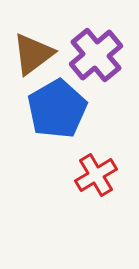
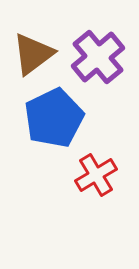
purple cross: moved 2 px right, 2 px down
blue pentagon: moved 3 px left, 9 px down; rotated 4 degrees clockwise
